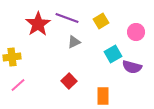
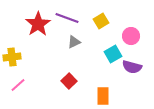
pink circle: moved 5 px left, 4 px down
